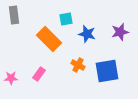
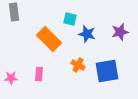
gray rectangle: moved 3 px up
cyan square: moved 4 px right; rotated 24 degrees clockwise
pink rectangle: rotated 32 degrees counterclockwise
